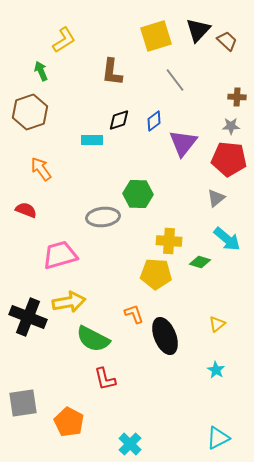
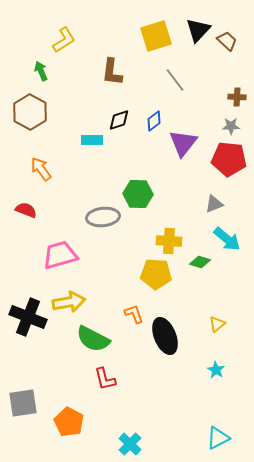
brown hexagon: rotated 12 degrees counterclockwise
gray triangle: moved 2 px left, 6 px down; rotated 18 degrees clockwise
